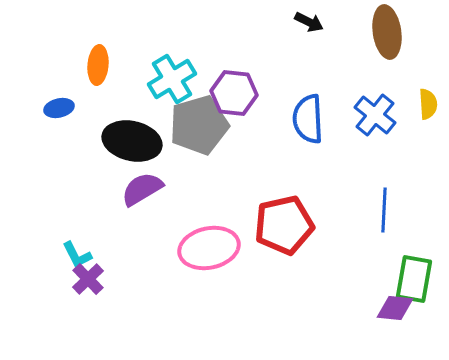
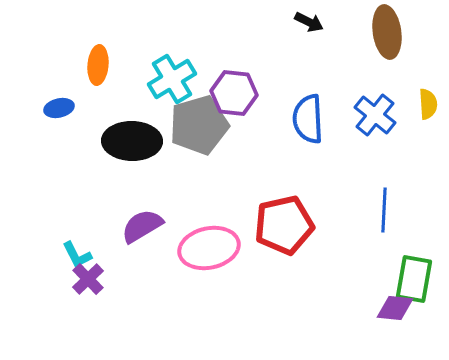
black ellipse: rotated 12 degrees counterclockwise
purple semicircle: moved 37 px down
